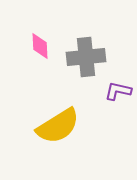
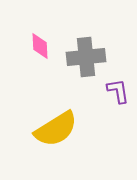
purple L-shape: rotated 68 degrees clockwise
yellow semicircle: moved 2 px left, 3 px down
